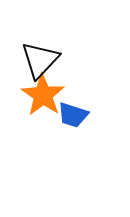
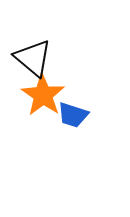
black triangle: moved 7 px left, 2 px up; rotated 33 degrees counterclockwise
